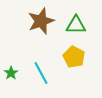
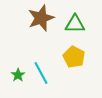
brown star: moved 3 px up
green triangle: moved 1 px left, 1 px up
green star: moved 7 px right, 2 px down
